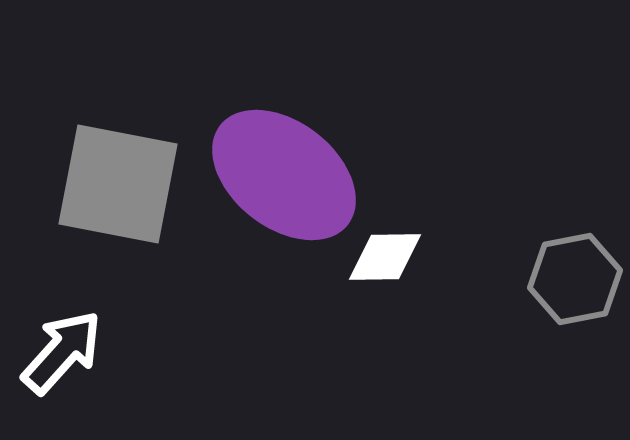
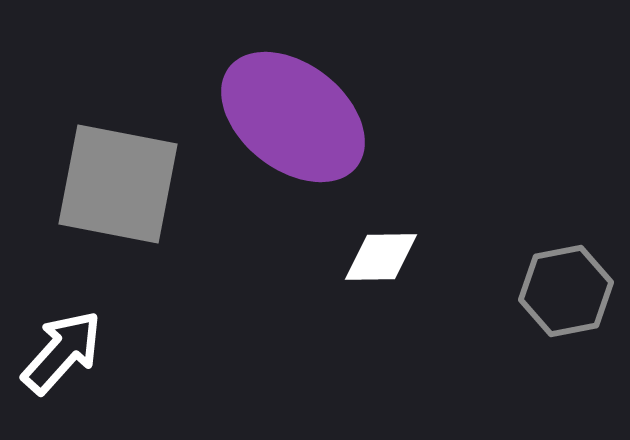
purple ellipse: moved 9 px right, 58 px up
white diamond: moved 4 px left
gray hexagon: moved 9 px left, 12 px down
